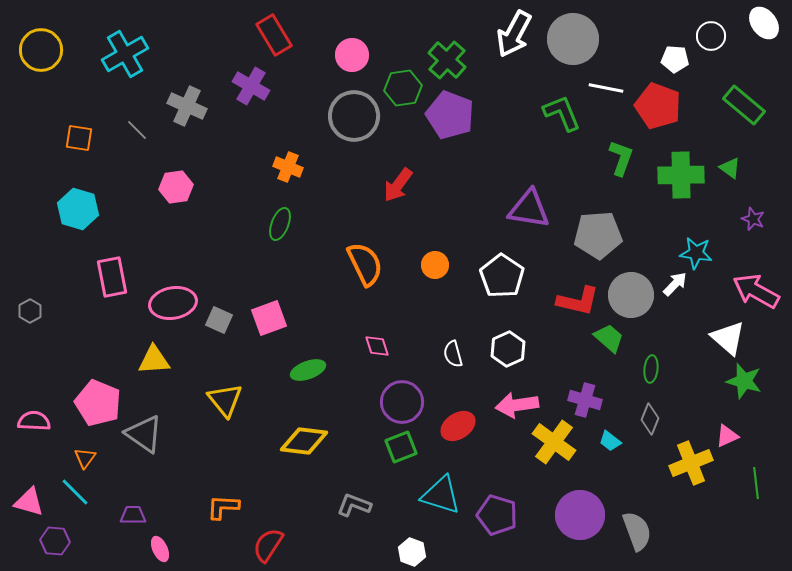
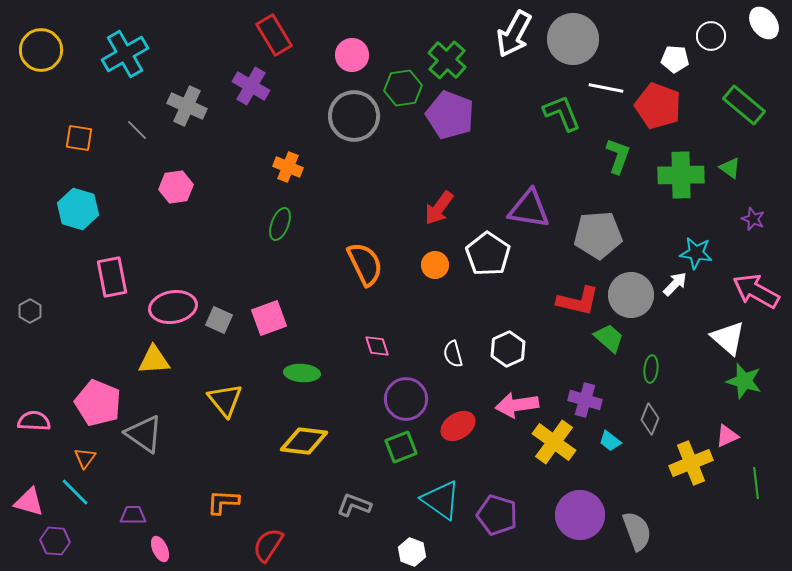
green L-shape at (621, 158): moved 3 px left, 2 px up
red arrow at (398, 185): moved 41 px right, 23 px down
white pentagon at (502, 276): moved 14 px left, 22 px up
pink ellipse at (173, 303): moved 4 px down
green ellipse at (308, 370): moved 6 px left, 3 px down; rotated 24 degrees clockwise
purple circle at (402, 402): moved 4 px right, 3 px up
cyan triangle at (441, 495): moved 5 px down; rotated 18 degrees clockwise
orange L-shape at (223, 507): moved 5 px up
